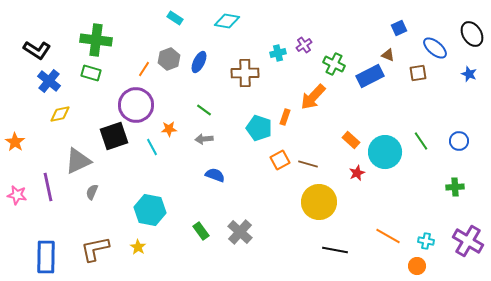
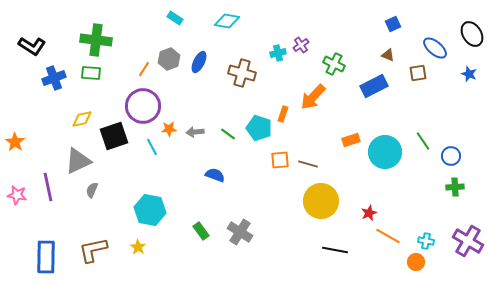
blue square at (399, 28): moved 6 px left, 4 px up
purple cross at (304, 45): moved 3 px left
black L-shape at (37, 50): moved 5 px left, 4 px up
green rectangle at (91, 73): rotated 12 degrees counterclockwise
brown cross at (245, 73): moved 3 px left; rotated 16 degrees clockwise
blue rectangle at (370, 76): moved 4 px right, 10 px down
blue cross at (49, 81): moved 5 px right, 3 px up; rotated 30 degrees clockwise
purple circle at (136, 105): moved 7 px right, 1 px down
green line at (204, 110): moved 24 px right, 24 px down
yellow diamond at (60, 114): moved 22 px right, 5 px down
orange rectangle at (285, 117): moved 2 px left, 3 px up
gray arrow at (204, 139): moved 9 px left, 7 px up
orange rectangle at (351, 140): rotated 60 degrees counterclockwise
green line at (421, 141): moved 2 px right
blue circle at (459, 141): moved 8 px left, 15 px down
orange square at (280, 160): rotated 24 degrees clockwise
red star at (357, 173): moved 12 px right, 40 px down
gray semicircle at (92, 192): moved 2 px up
yellow circle at (319, 202): moved 2 px right, 1 px up
gray cross at (240, 232): rotated 10 degrees counterclockwise
brown L-shape at (95, 249): moved 2 px left, 1 px down
orange circle at (417, 266): moved 1 px left, 4 px up
